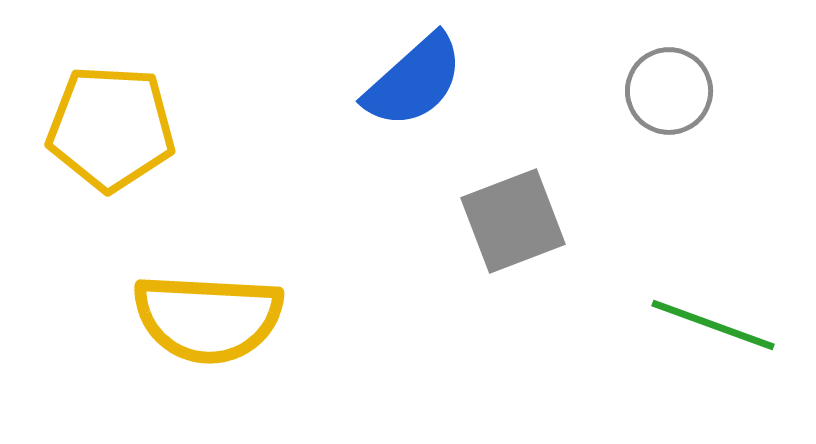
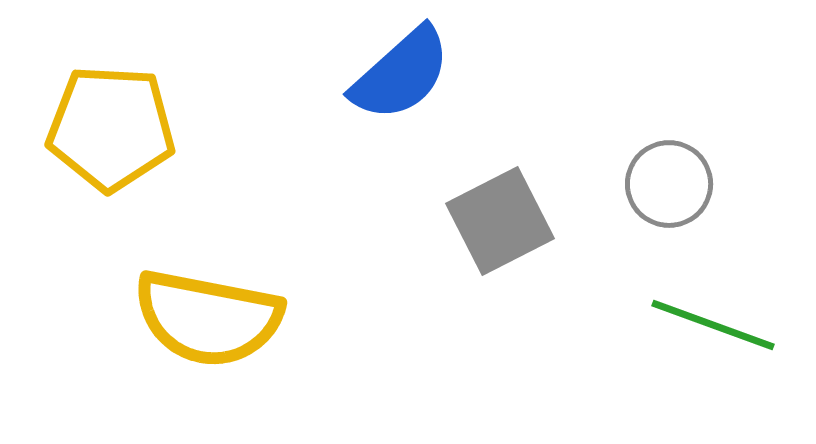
blue semicircle: moved 13 px left, 7 px up
gray circle: moved 93 px down
gray square: moved 13 px left; rotated 6 degrees counterclockwise
yellow semicircle: rotated 8 degrees clockwise
